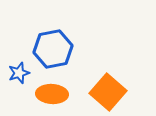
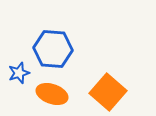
blue hexagon: rotated 15 degrees clockwise
orange ellipse: rotated 16 degrees clockwise
